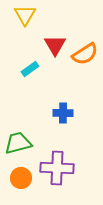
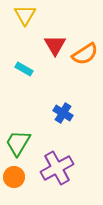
cyan rectangle: moved 6 px left; rotated 66 degrees clockwise
blue cross: rotated 30 degrees clockwise
green trapezoid: rotated 44 degrees counterclockwise
purple cross: rotated 32 degrees counterclockwise
orange circle: moved 7 px left, 1 px up
